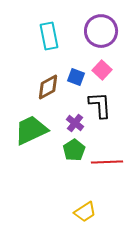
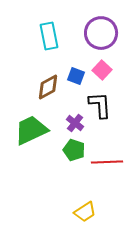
purple circle: moved 2 px down
blue square: moved 1 px up
green pentagon: rotated 20 degrees counterclockwise
